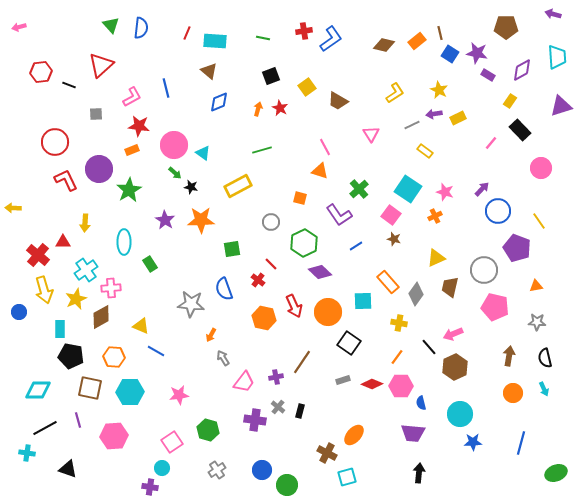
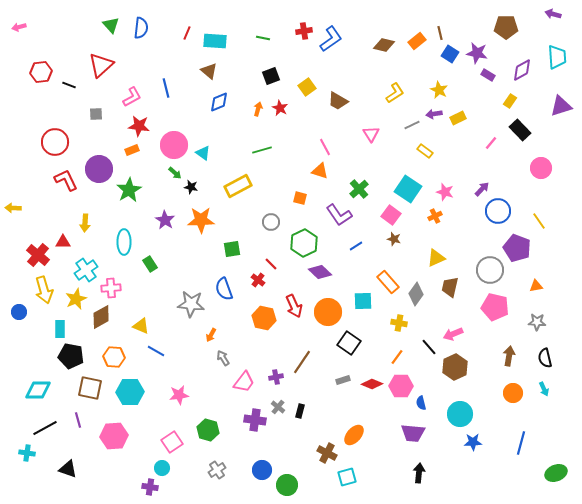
gray circle at (484, 270): moved 6 px right
